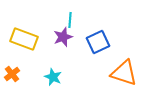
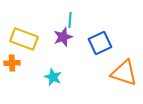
blue square: moved 2 px right, 1 px down
orange cross: moved 11 px up; rotated 35 degrees clockwise
